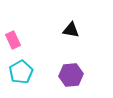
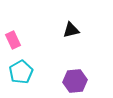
black triangle: rotated 24 degrees counterclockwise
purple hexagon: moved 4 px right, 6 px down
